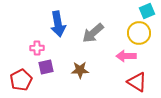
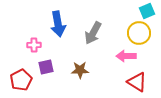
gray arrow: rotated 20 degrees counterclockwise
pink cross: moved 3 px left, 3 px up
